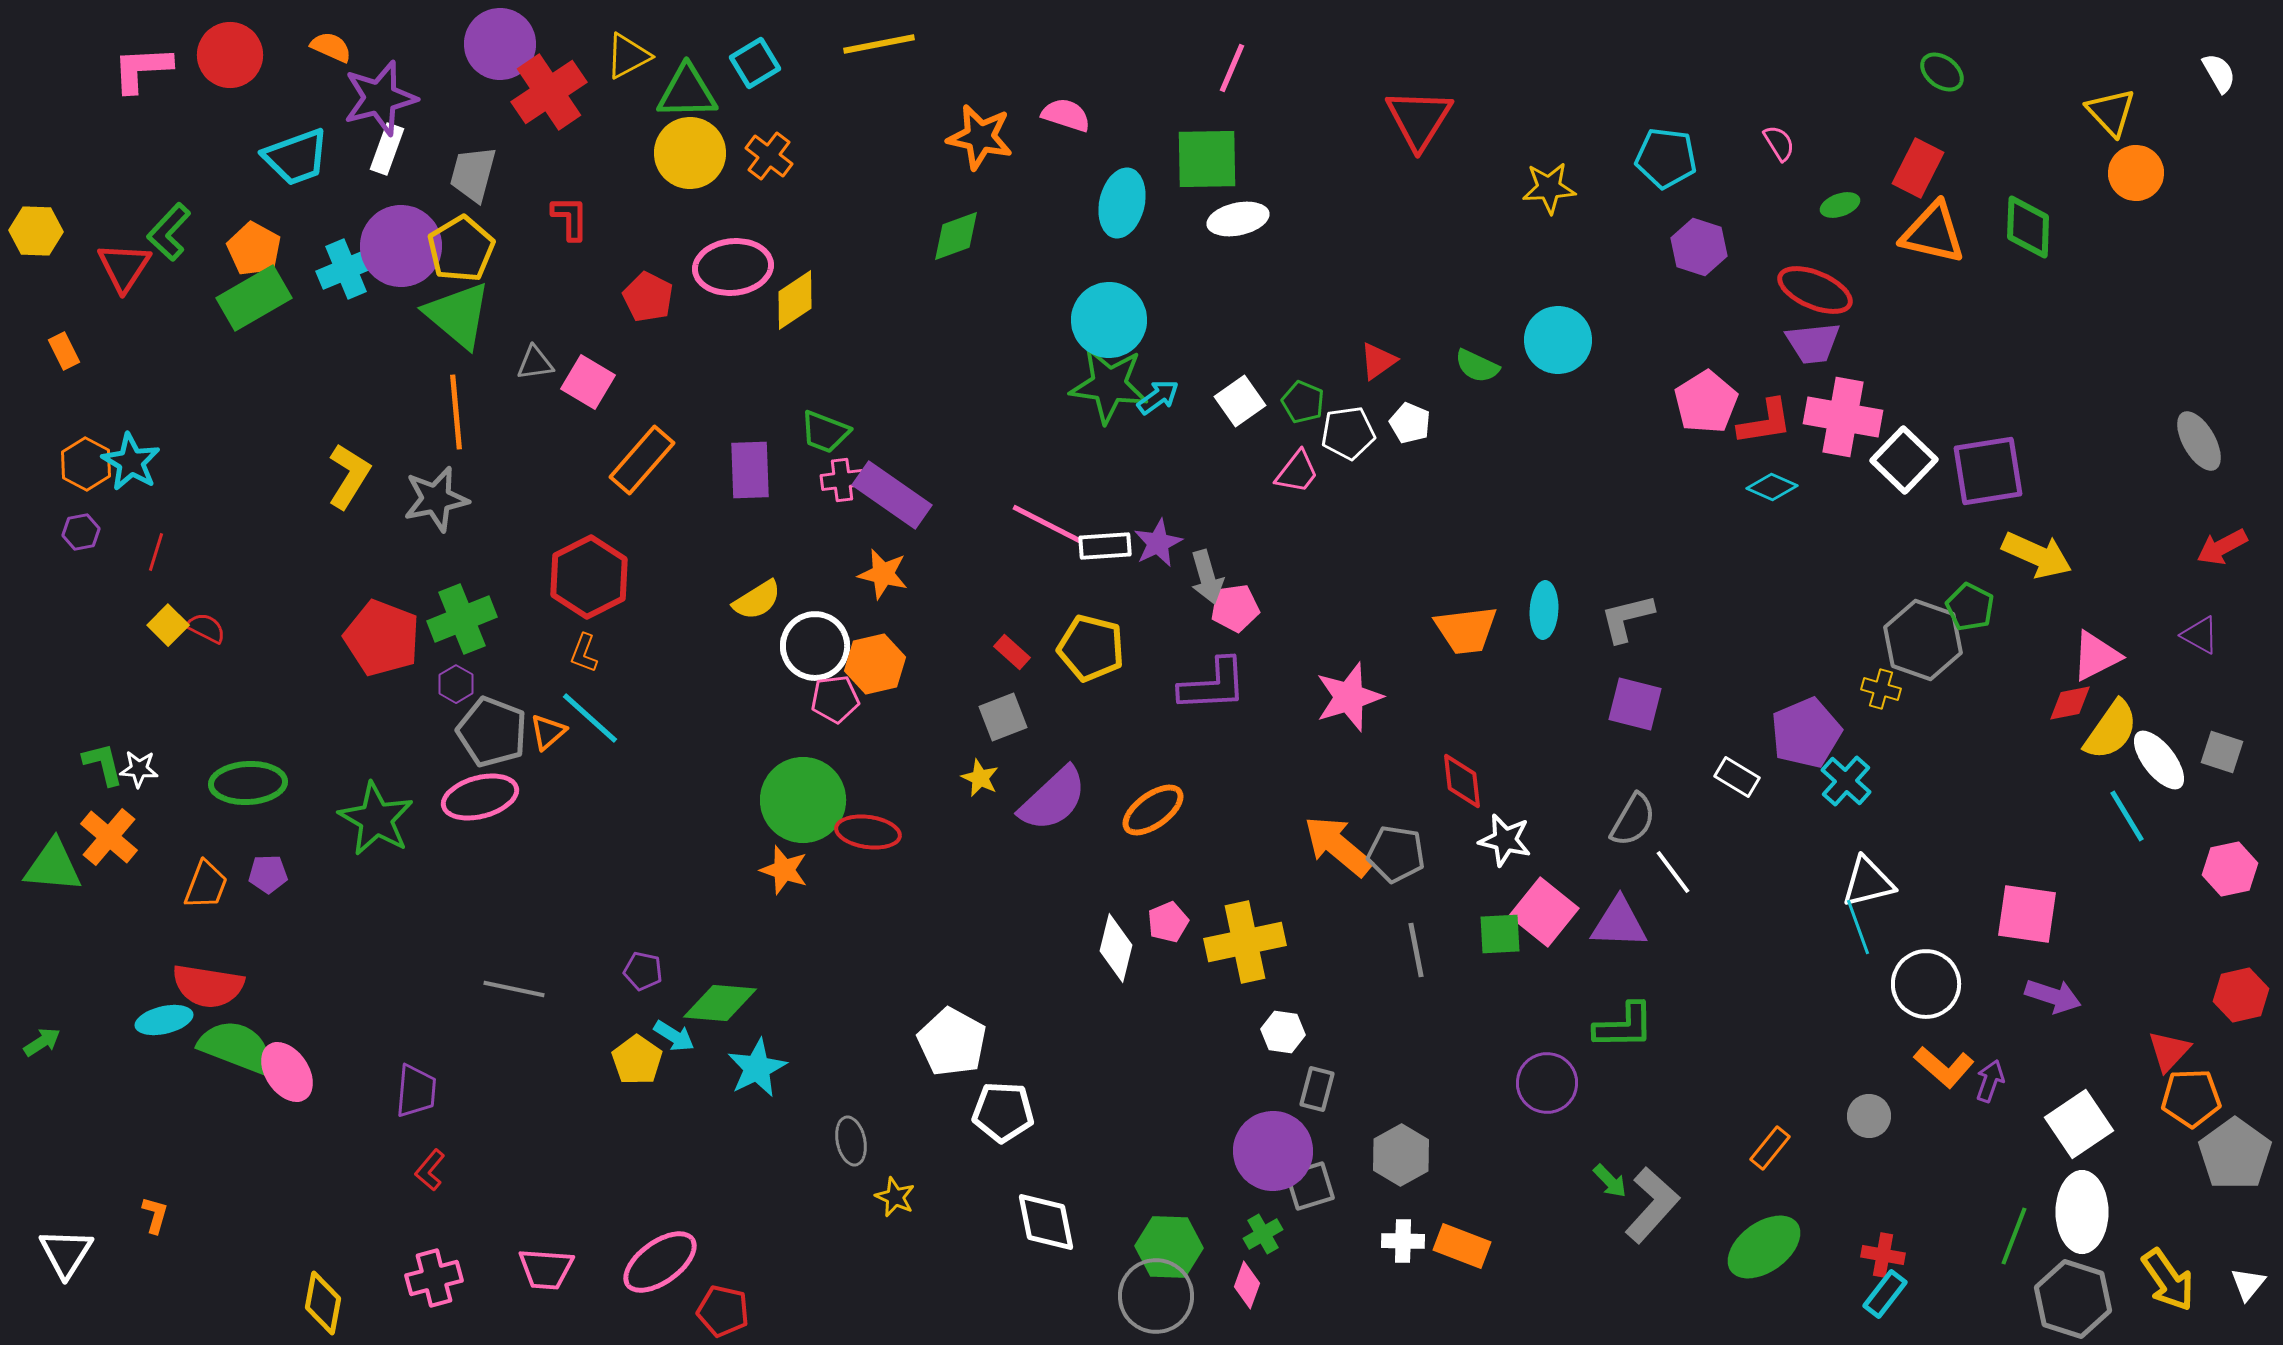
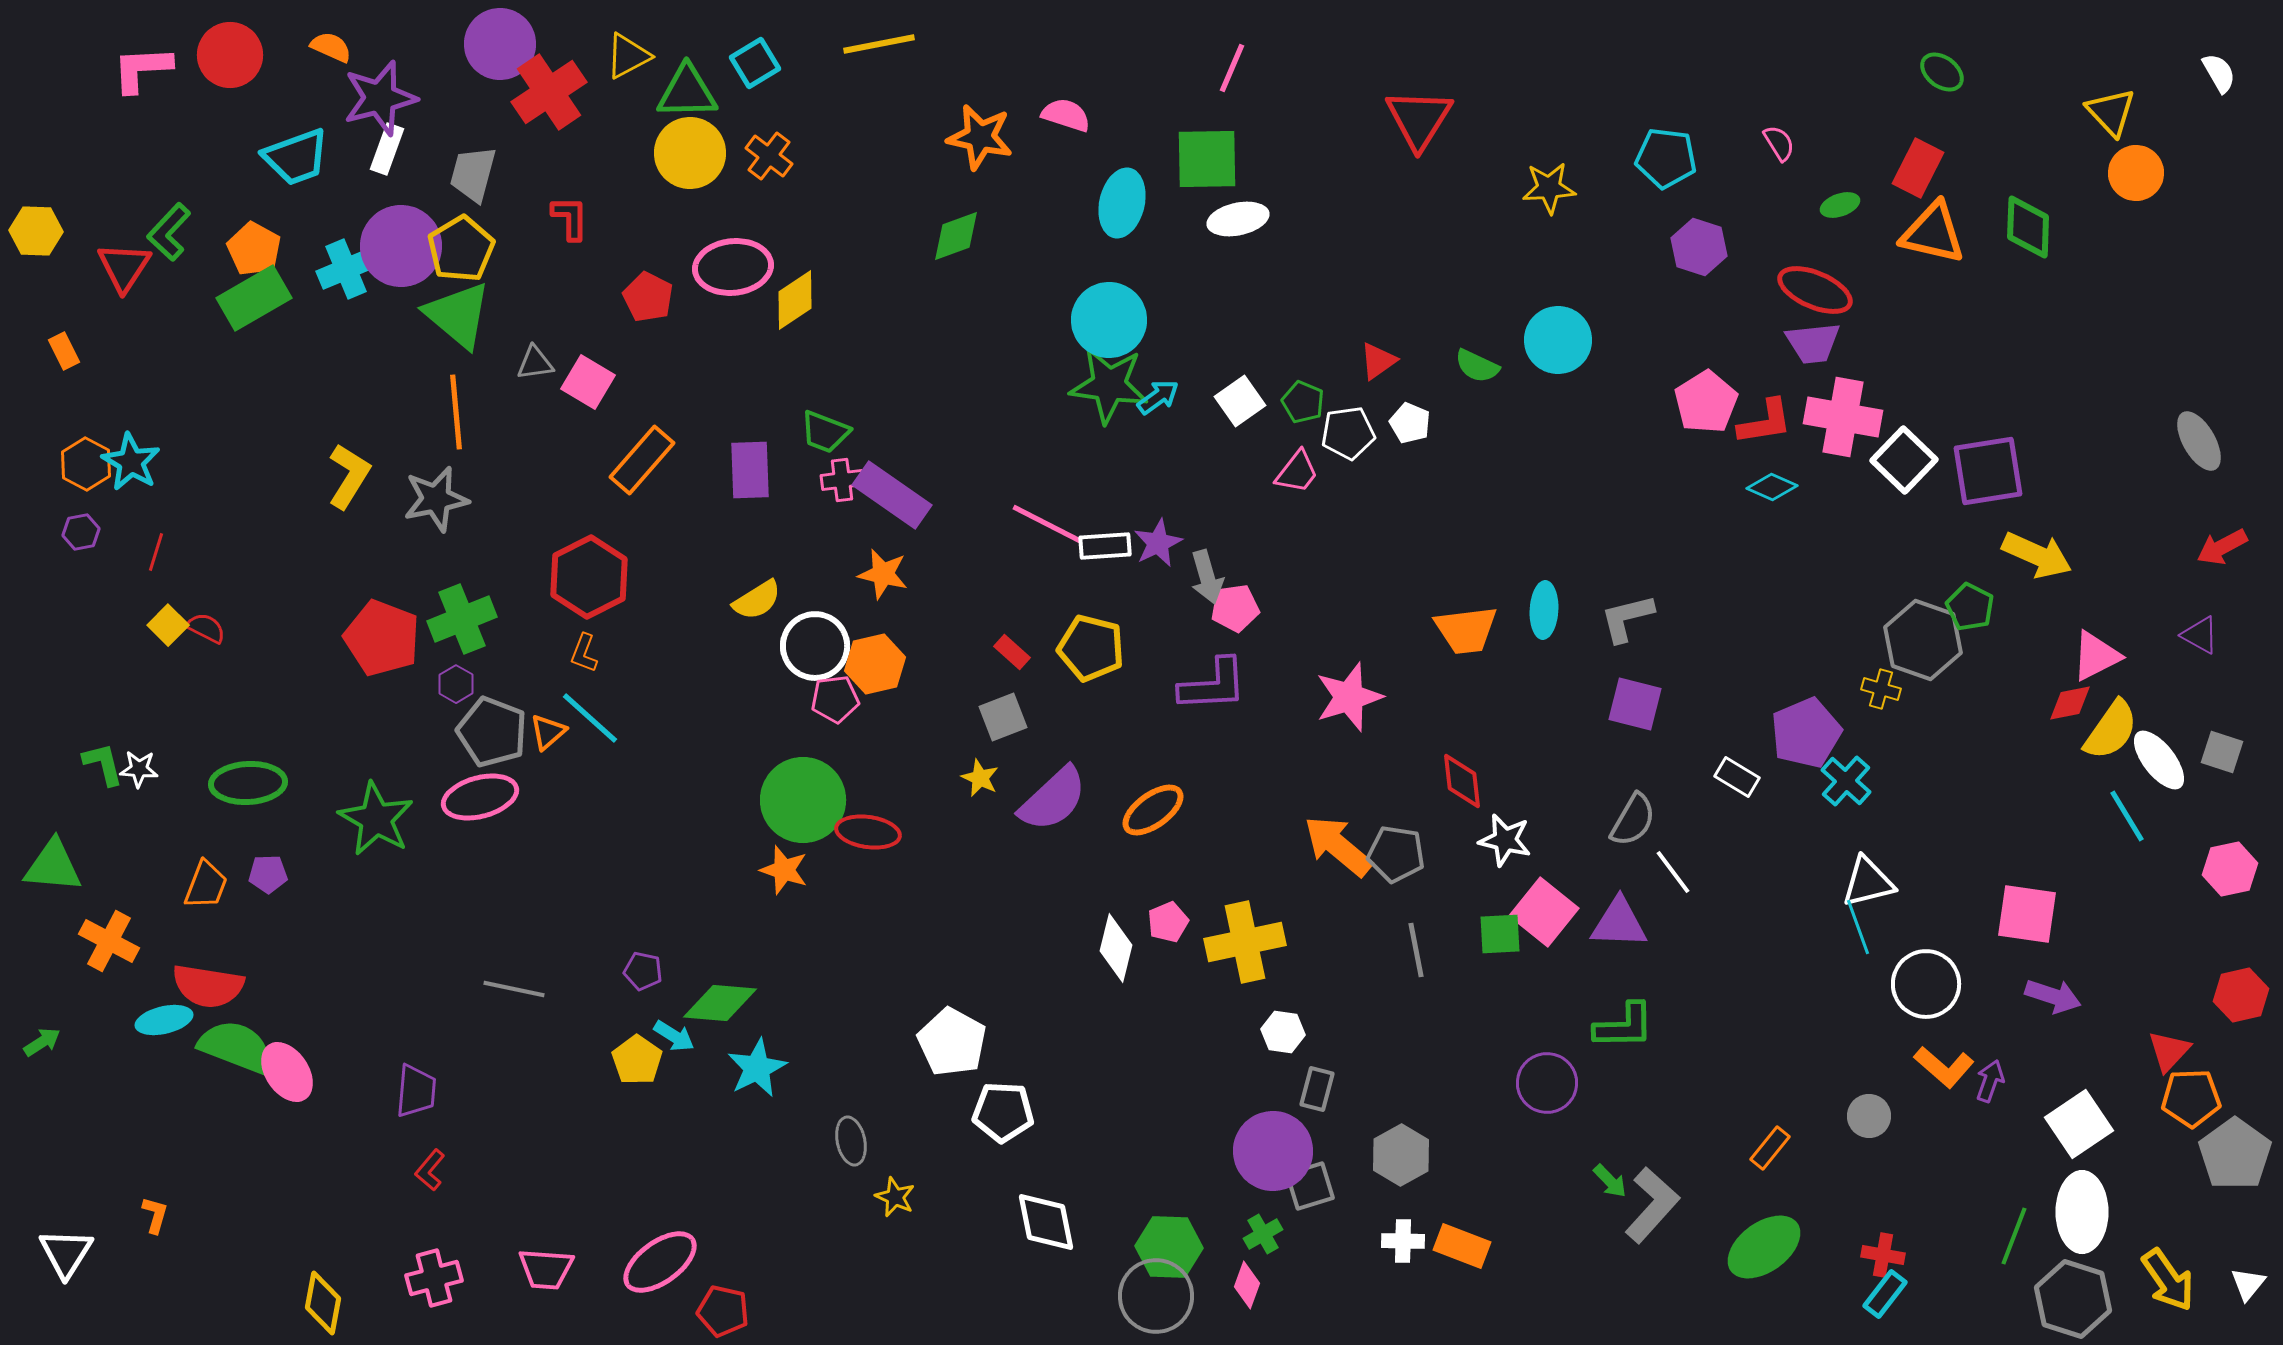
orange cross at (109, 837): moved 104 px down; rotated 12 degrees counterclockwise
